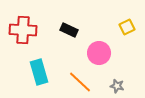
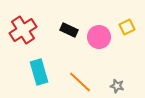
red cross: rotated 36 degrees counterclockwise
pink circle: moved 16 px up
